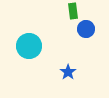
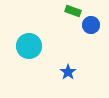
green rectangle: rotated 63 degrees counterclockwise
blue circle: moved 5 px right, 4 px up
